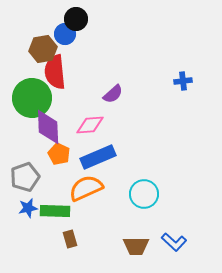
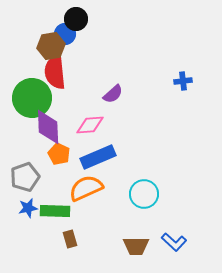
brown hexagon: moved 8 px right, 3 px up
